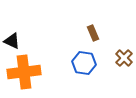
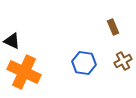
brown rectangle: moved 20 px right, 6 px up
brown cross: moved 1 px left, 3 px down; rotated 18 degrees clockwise
orange cross: rotated 32 degrees clockwise
